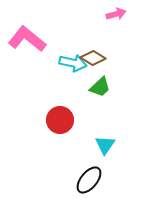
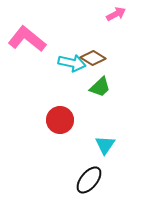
pink arrow: rotated 12 degrees counterclockwise
cyan arrow: moved 1 px left
